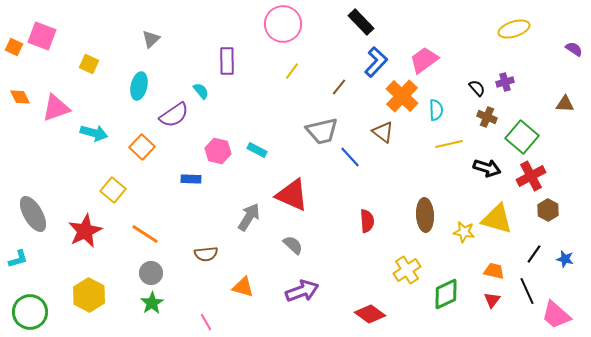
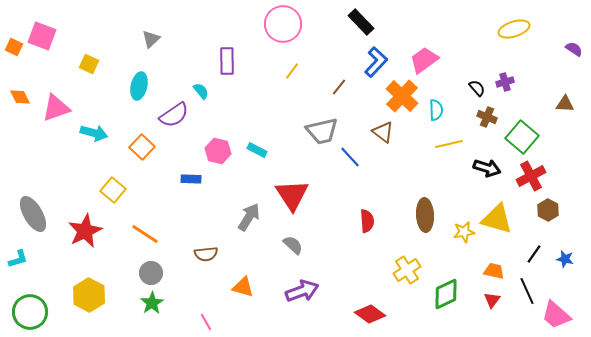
red triangle at (292, 195): rotated 33 degrees clockwise
yellow star at (464, 232): rotated 20 degrees counterclockwise
